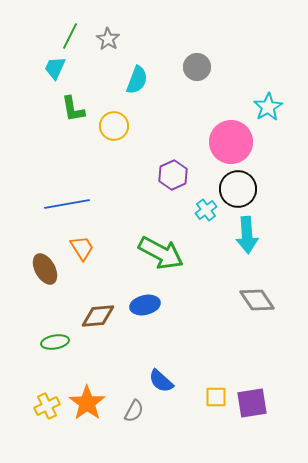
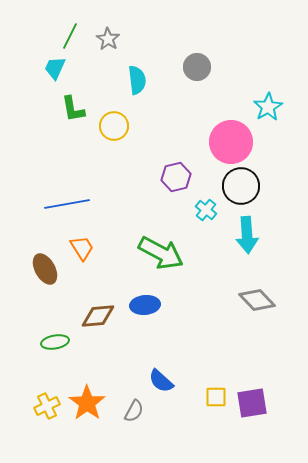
cyan semicircle: rotated 28 degrees counterclockwise
purple hexagon: moved 3 px right, 2 px down; rotated 12 degrees clockwise
black circle: moved 3 px right, 3 px up
cyan cross: rotated 15 degrees counterclockwise
gray diamond: rotated 9 degrees counterclockwise
blue ellipse: rotated 8 degrees clockwise
